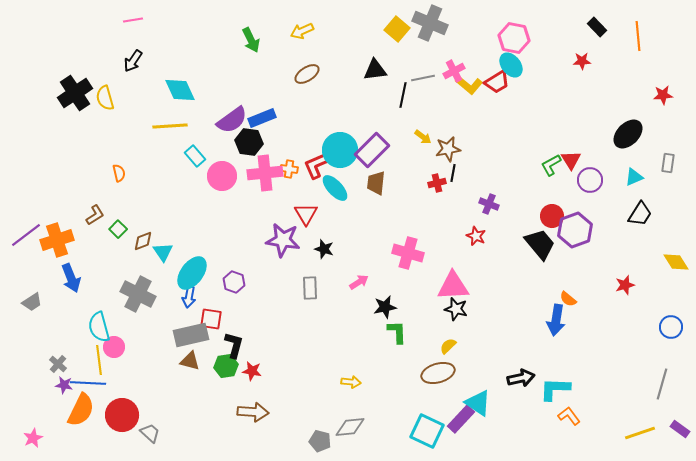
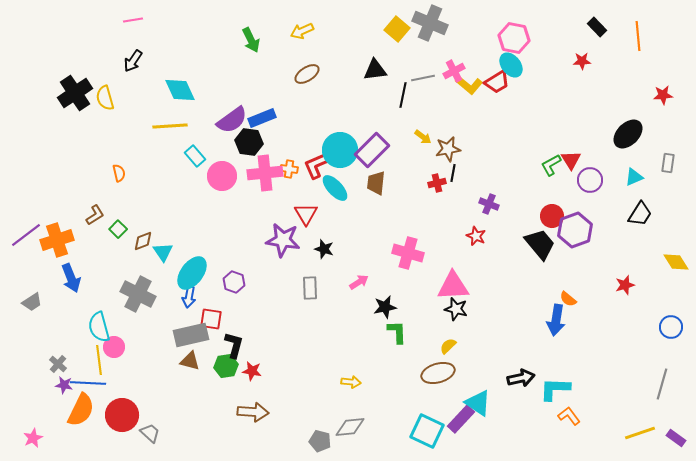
purple rectangle at (680, 429): moved 4 px left, 9 px down
